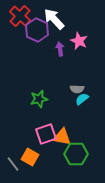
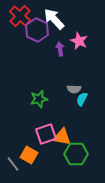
gray semicircle: moved 3 px left
cyan semicircle: rotated 24 degrees counterclockwise
orange square: moved 1 px left, 2 px up
